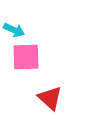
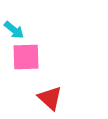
cyan arrow: rotated 15 degrees clockwise
